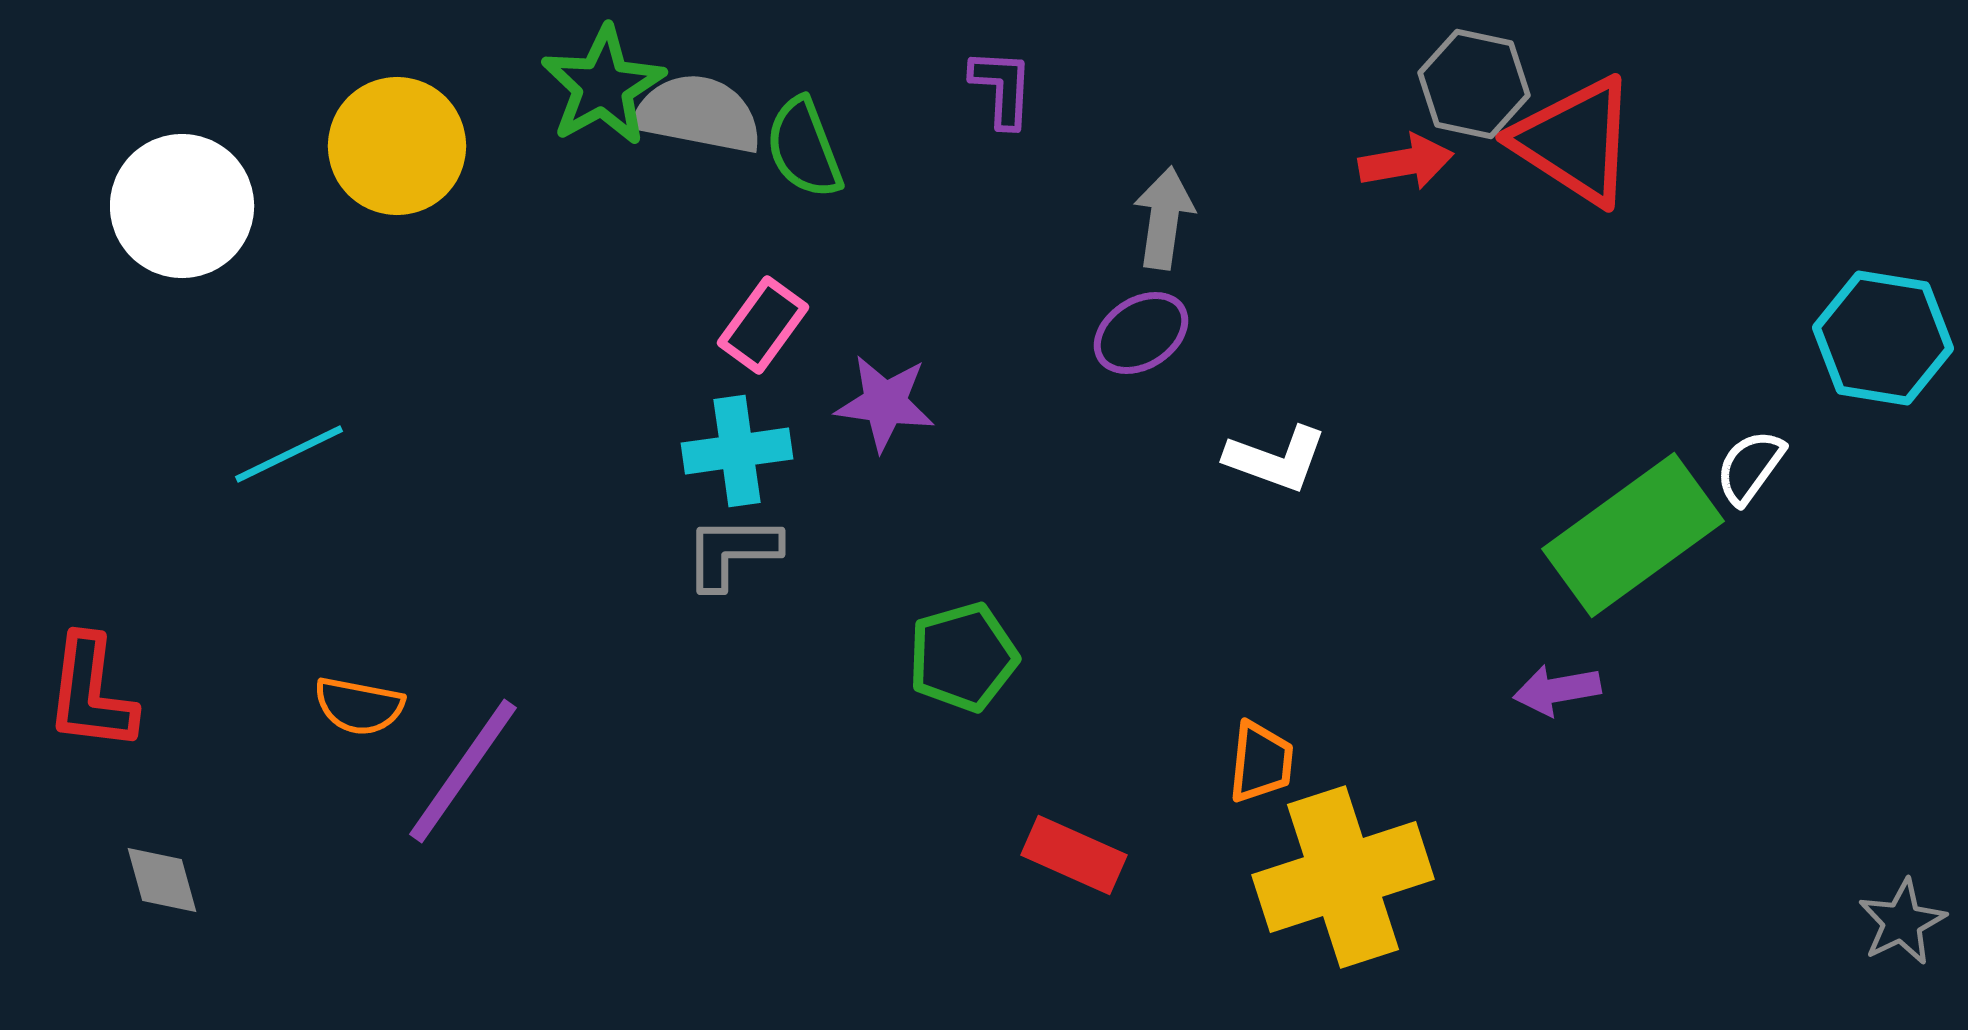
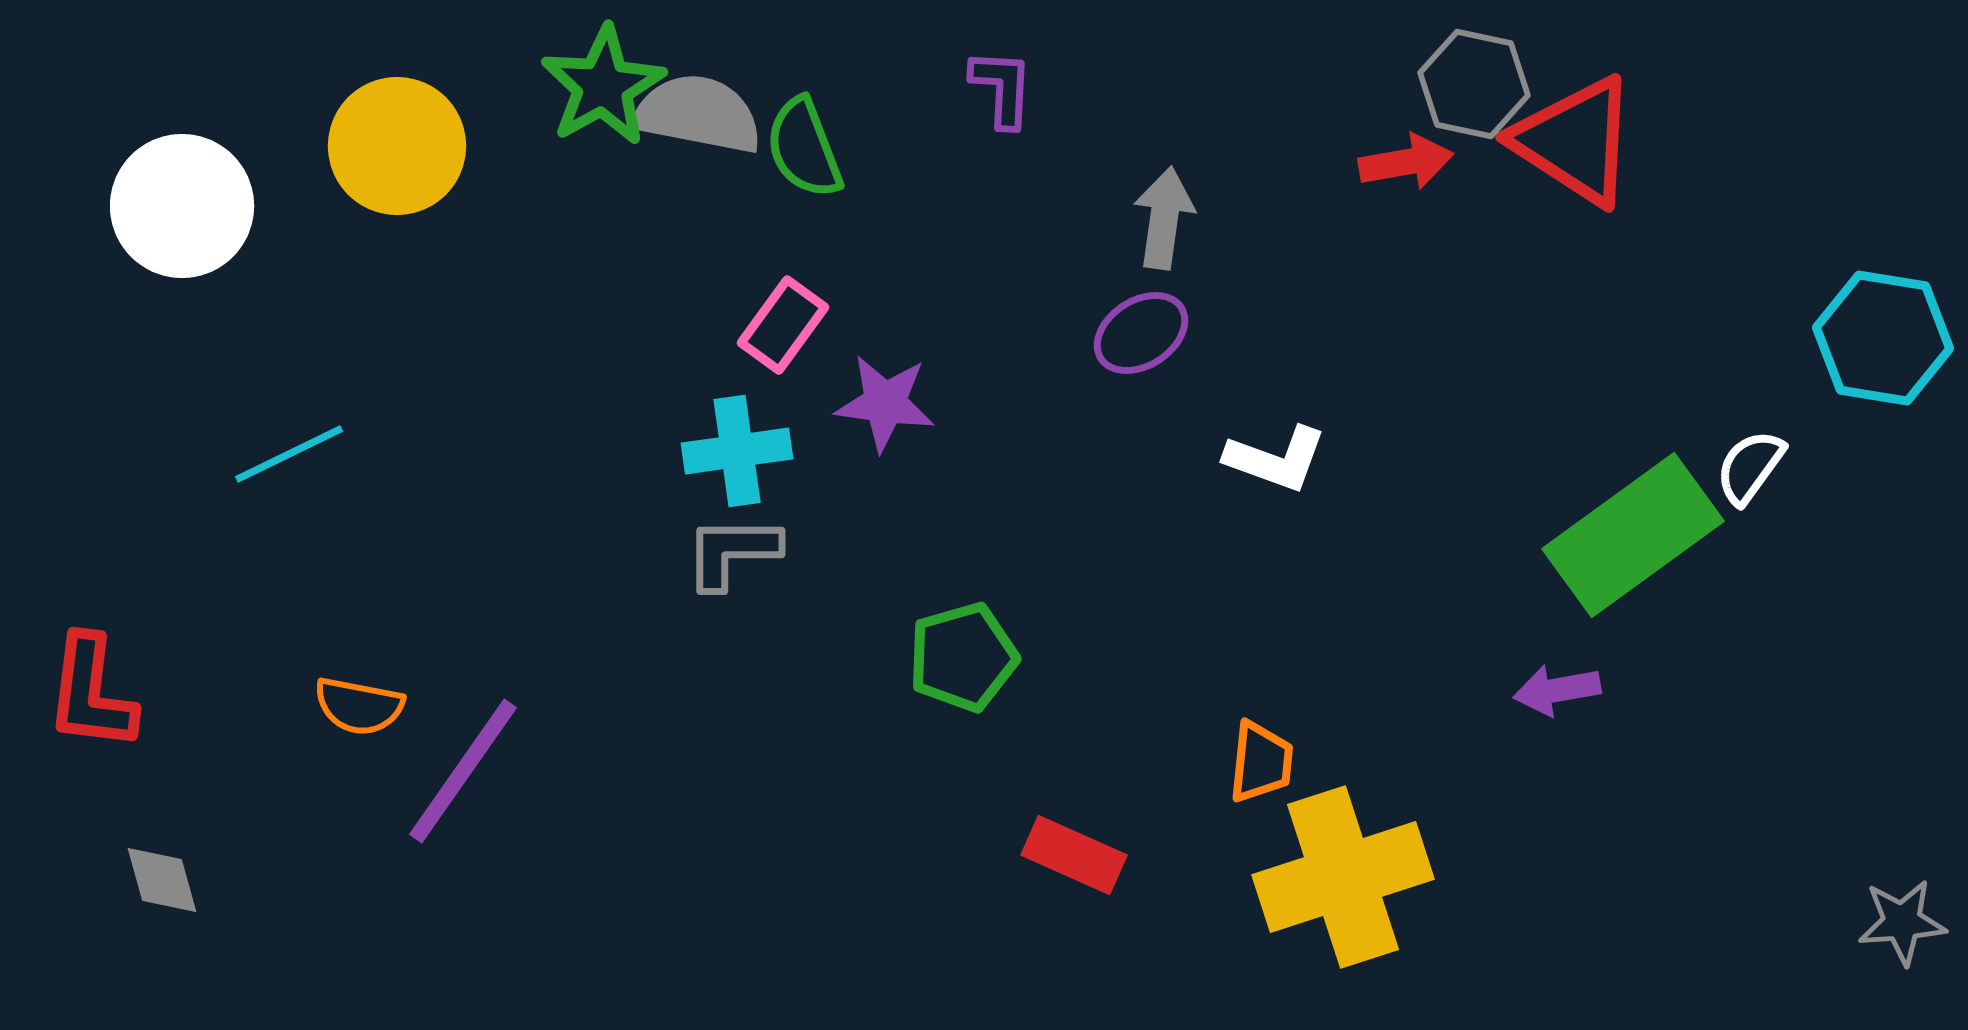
pink rectangle: moved 20 px right
gray star: rotated 22 degrees clockwise
